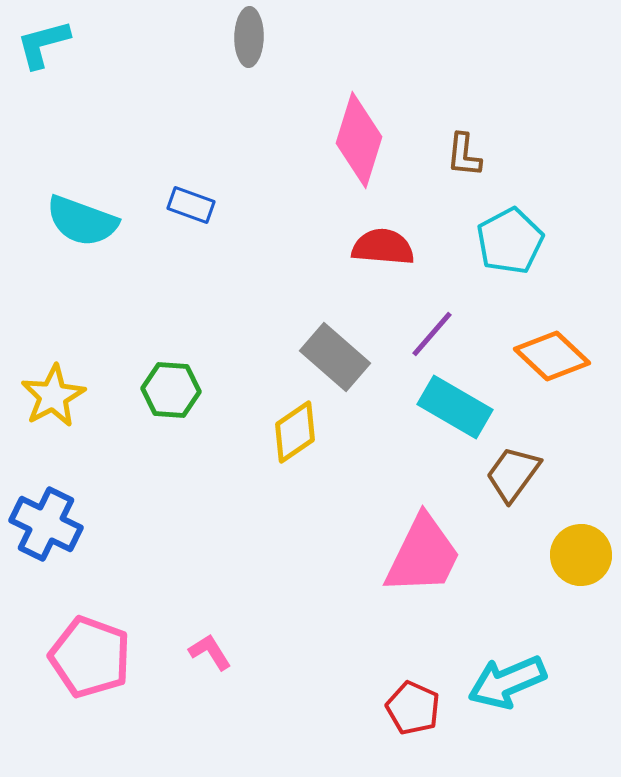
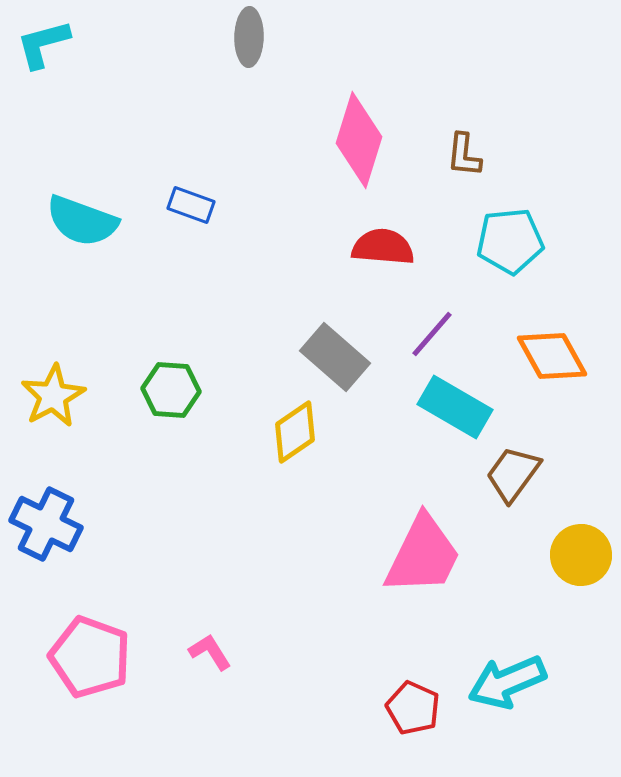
cyan pentagon: rotated 22 degrees clockwise
orange diamond: rotated 18 degrees clockwise
